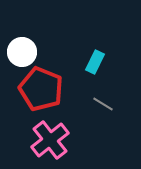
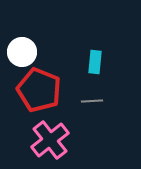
cyan rectangle: rotated 20 degrees counterclockwise
red pentagon: moved 2 px left, 1 px down
gray line: moved 11 px left, 3 px up; rotated 35 degrees counterclockwise
